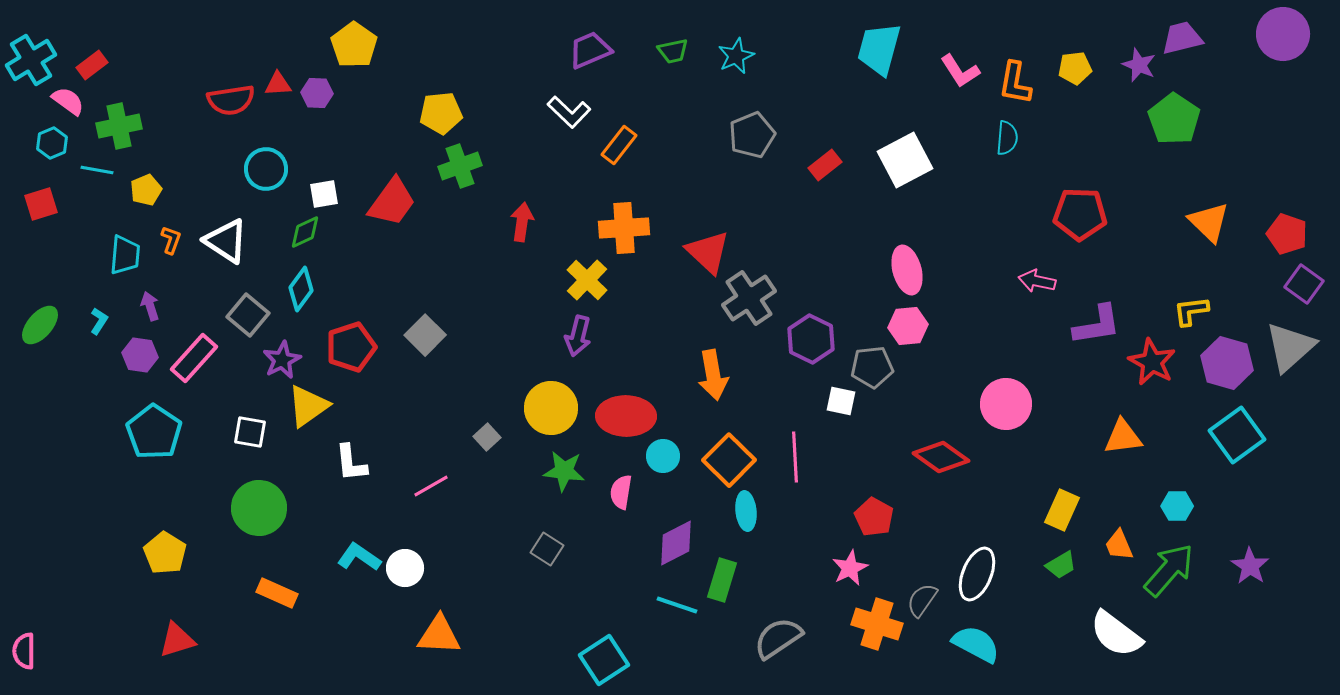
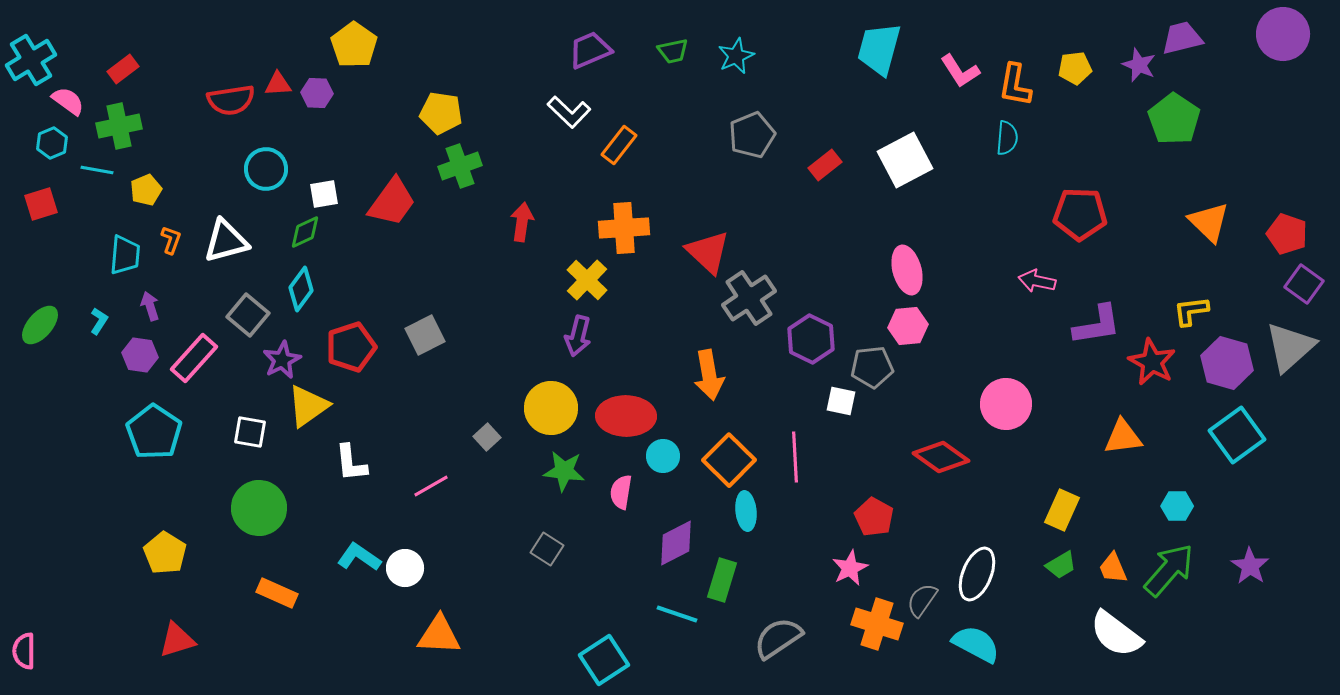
red rectangle at (92, 65): moved 31 px right, 4 px down
orange L-shape at (1015, 83): moved 2 px down
yellow pentagon at (441, 113): rotated 15 degrees clockwise
white triangle at (226, 241): rotated 48 degrees counterclockwise
gray square at (425, 335): rotated 18 degrees clockwise
orange arrow at (713, 375): moved 4 px left
orange trapezoid at (1119, 545): moved 6 px left, 23 px down
cyan line at (677, 605): moved 9 px down
